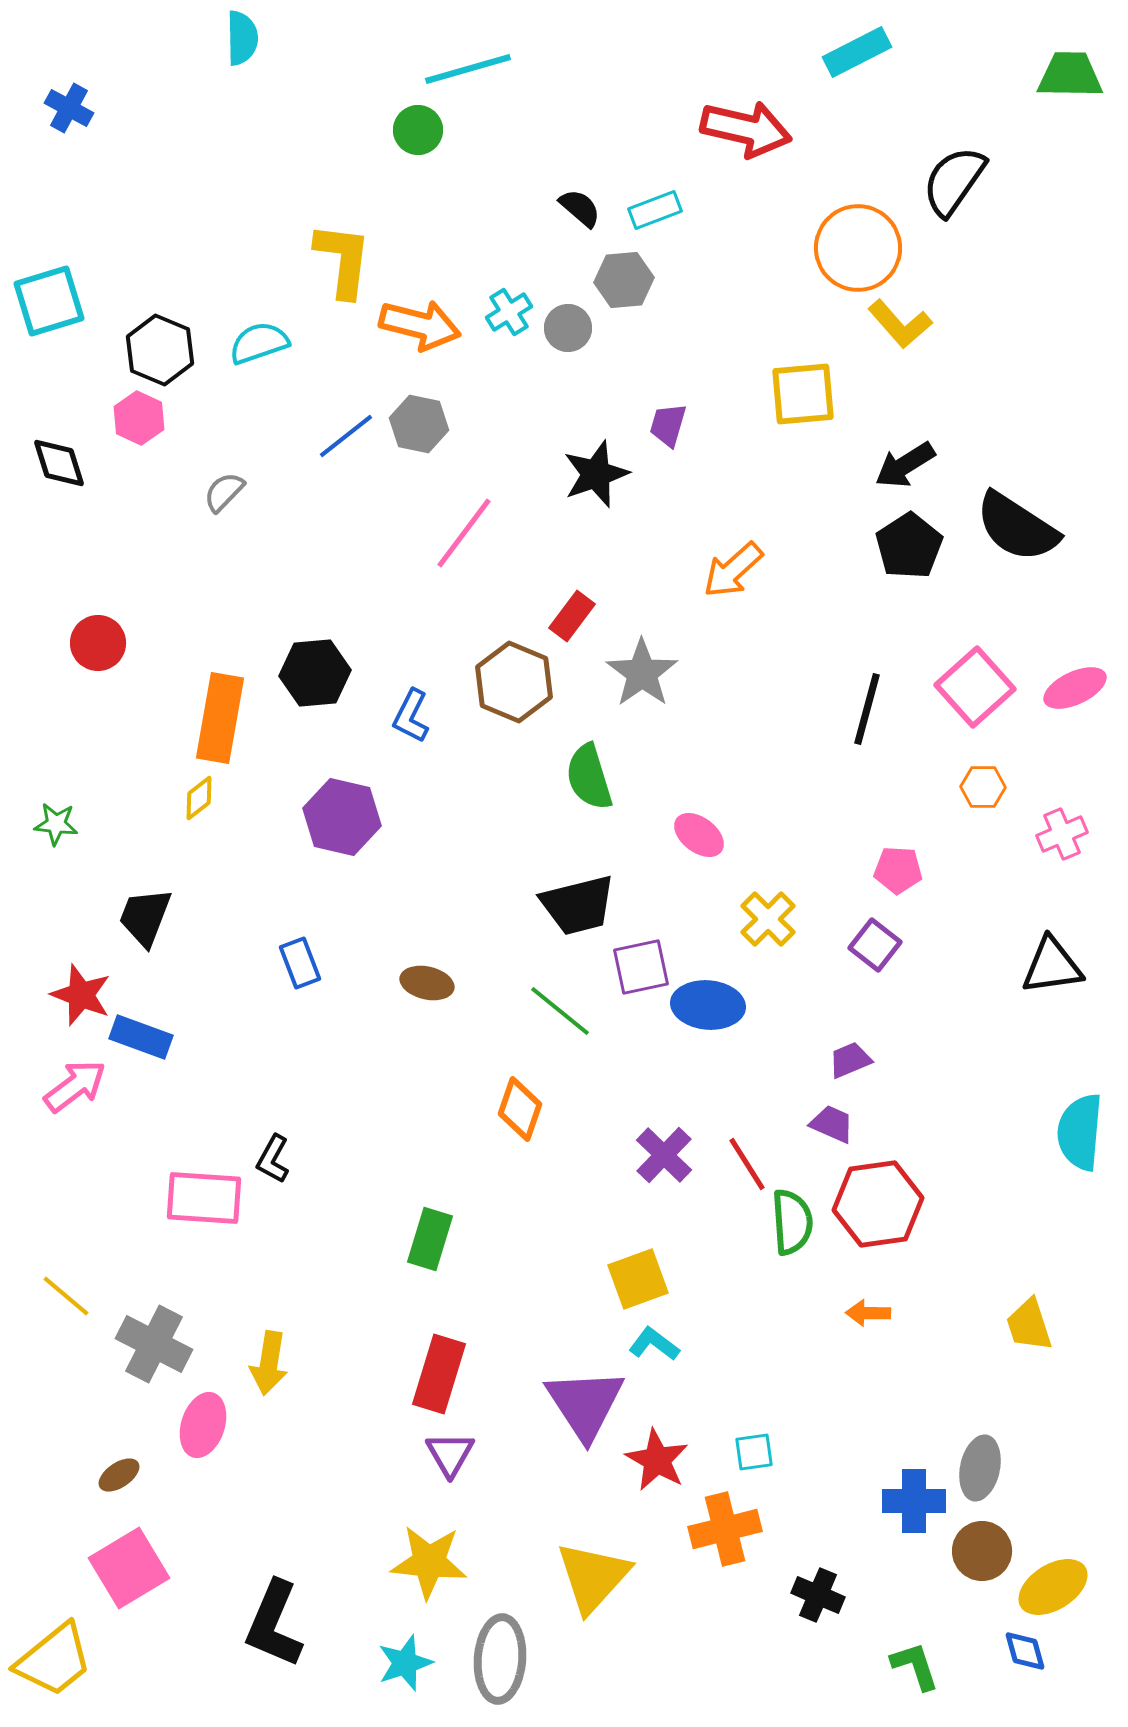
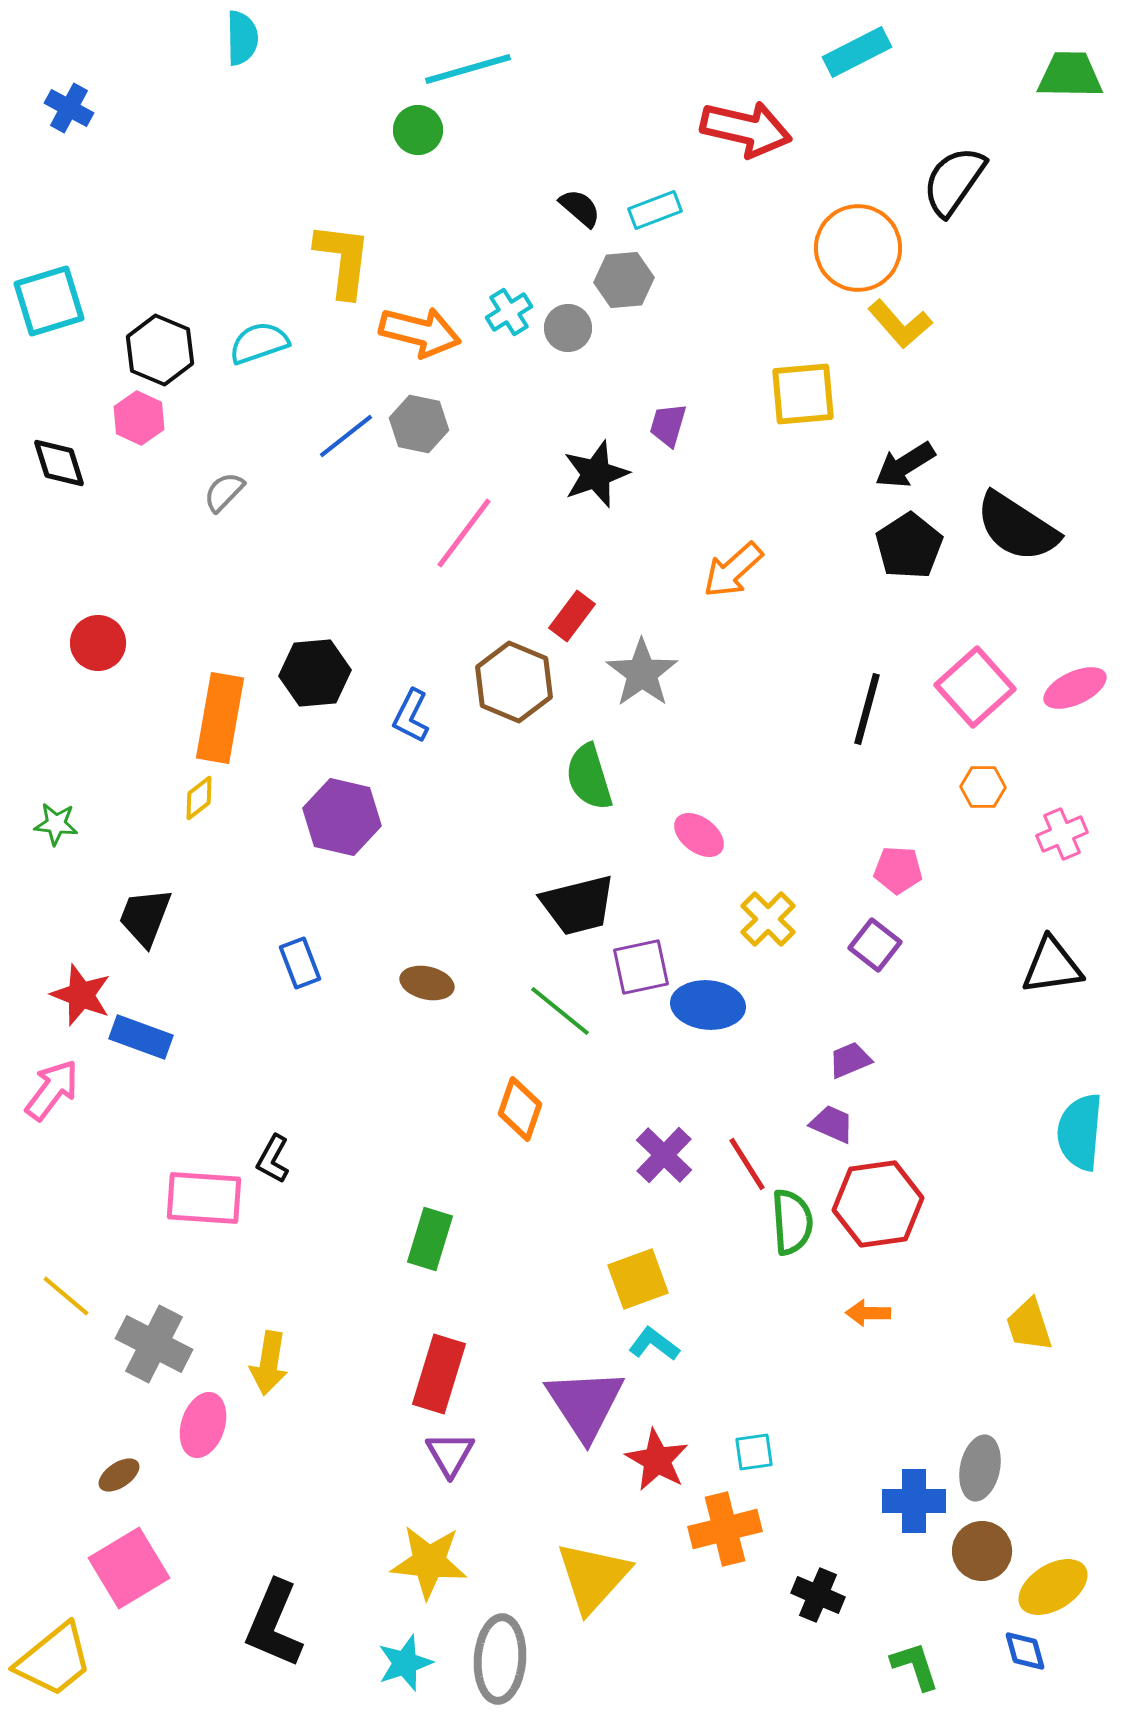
orange arrow at (420, 325): moved 7 px down
pink arrow at (75, 1086): moved 23 px left, 4 px down; rotated 16 degrees counterclockwise
